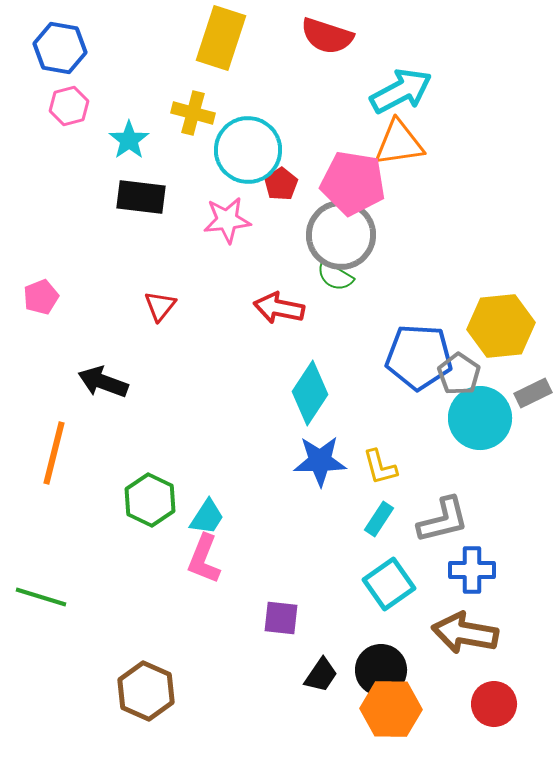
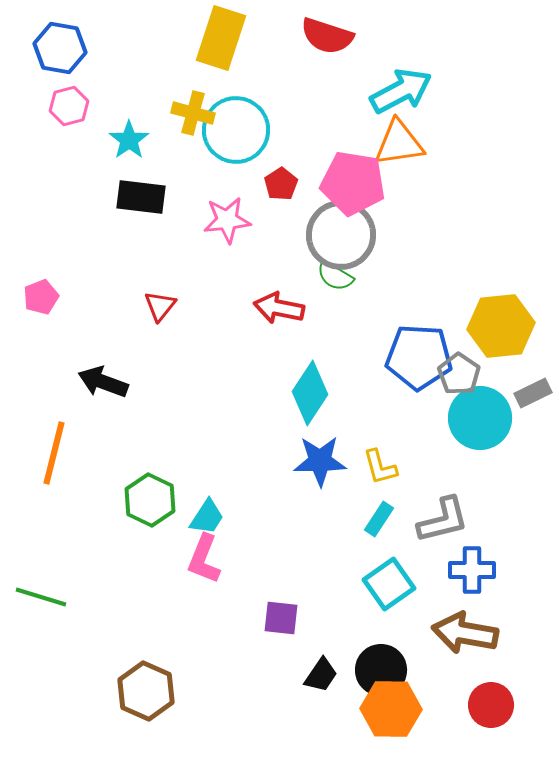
cyan circle at (248, 150): moved 12 px left, 20 px up
red circle at (494, 704): moved 3 px left, 1 px down
